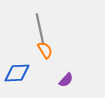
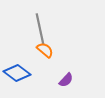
orange semicircle: rotated 18 degrees counterclockwise
blue diamond: rotated 40 degrees clockwise
